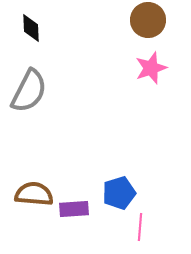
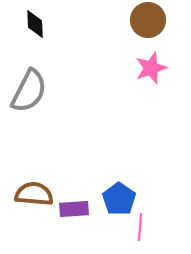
black diamond: moved 4 px right, 4 px up
blue pentagon: moved 6 px down; rotated 20 degrees counterclockwise
